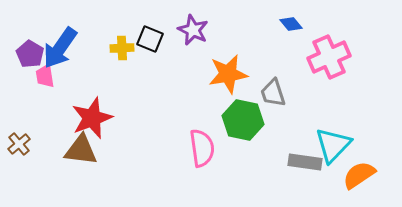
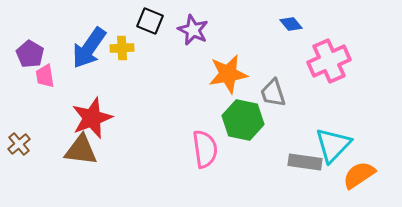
black square: moved 18 px up
blue arrow: moved 29 px right
pink cross: moved 4 px down
pink semicircle: moved 3 px right, 1 px down
